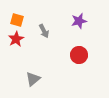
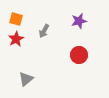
orange square: moved 1 px left, 1 px up
gray arrow: rotated 56 degrees clockwise
gray triangle: moved 7 px left
